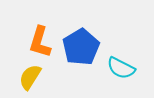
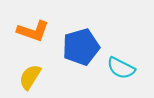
orange L-shape: moved 7 px left, 11 px up; rotated 88 degrees counterclockwise
blue pentagon: rotated 15 degrees clockwise
